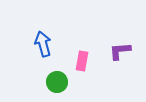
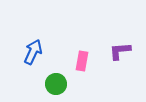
blue arrow: moved 10 px left, 8 px down; rotated 40 degrees clockwise
green circle: moved 1 px left, 2 px down
